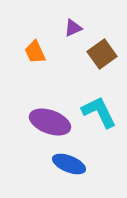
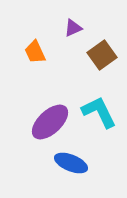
brown square: moved 1 px down
purple ellipse: rotated 63 degrees counterclockwise
blue ellipse: moved 2 px right, 1 px up
